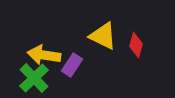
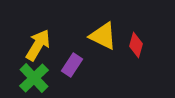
yellow arrow: moved 6 px left, 10 px up; rotated 112 degrees clockwise
